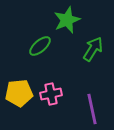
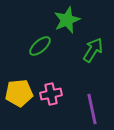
green arrow: moved 1 px down
